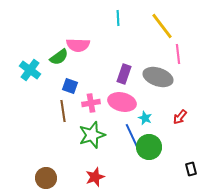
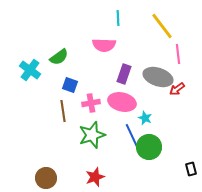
pink semicircle: moved 26 px right
blue square: moved 1 px up
red arrow: moved 3 px left, 28 px up; rotated 14 degrees clockwise
